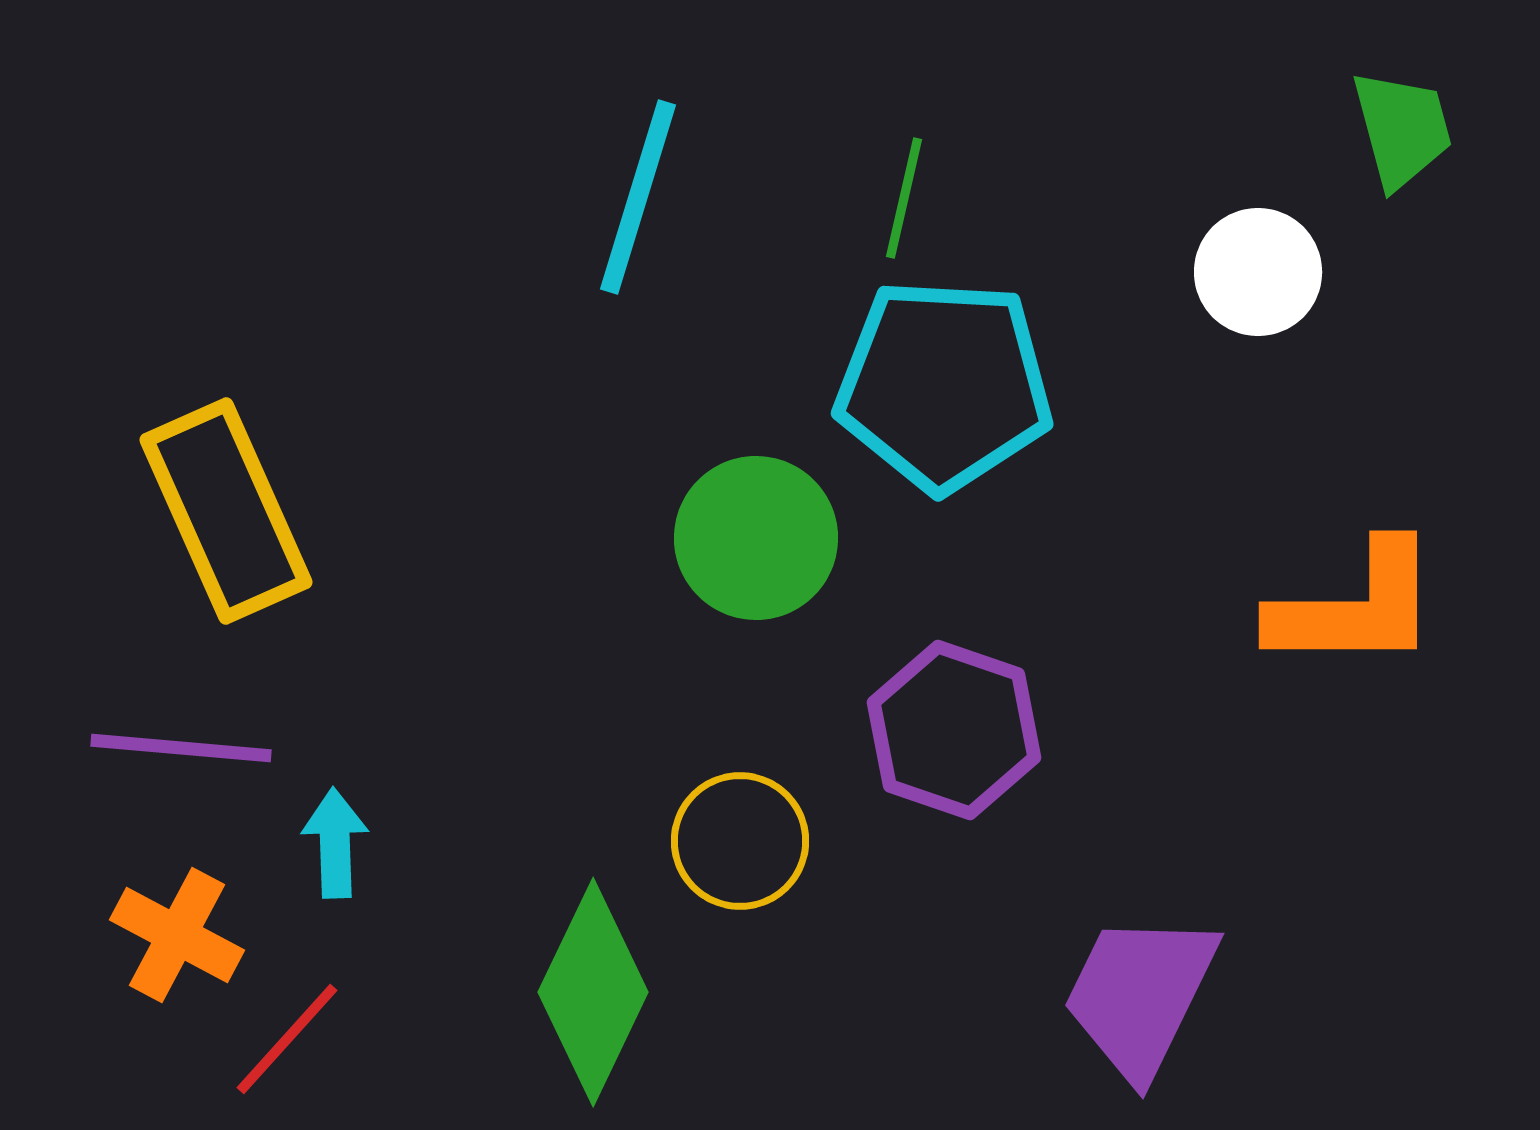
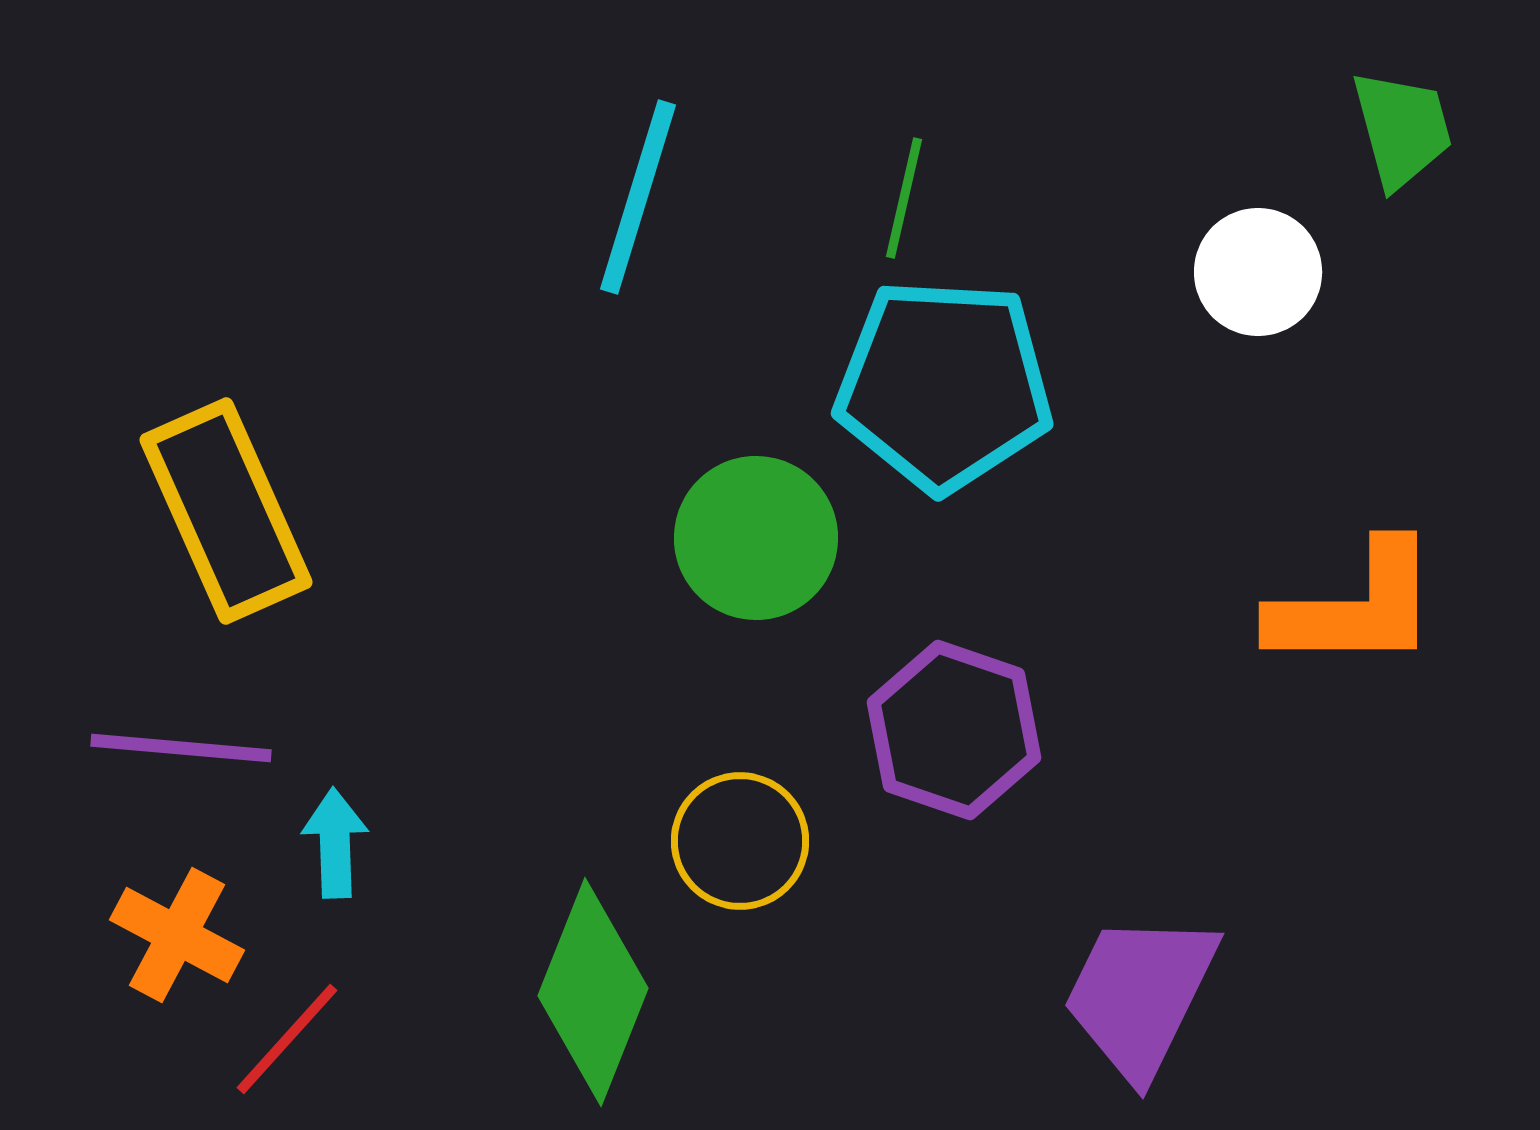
green diamond: rotated 4 degrees counterclockwise
